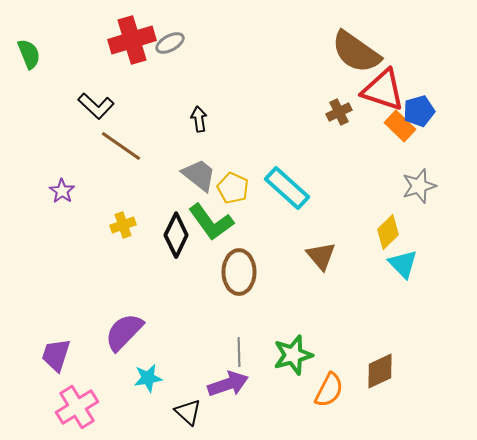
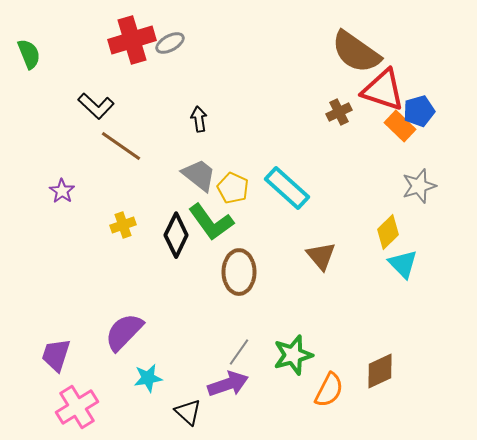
gray line: rotated 36 degrees clockwise
